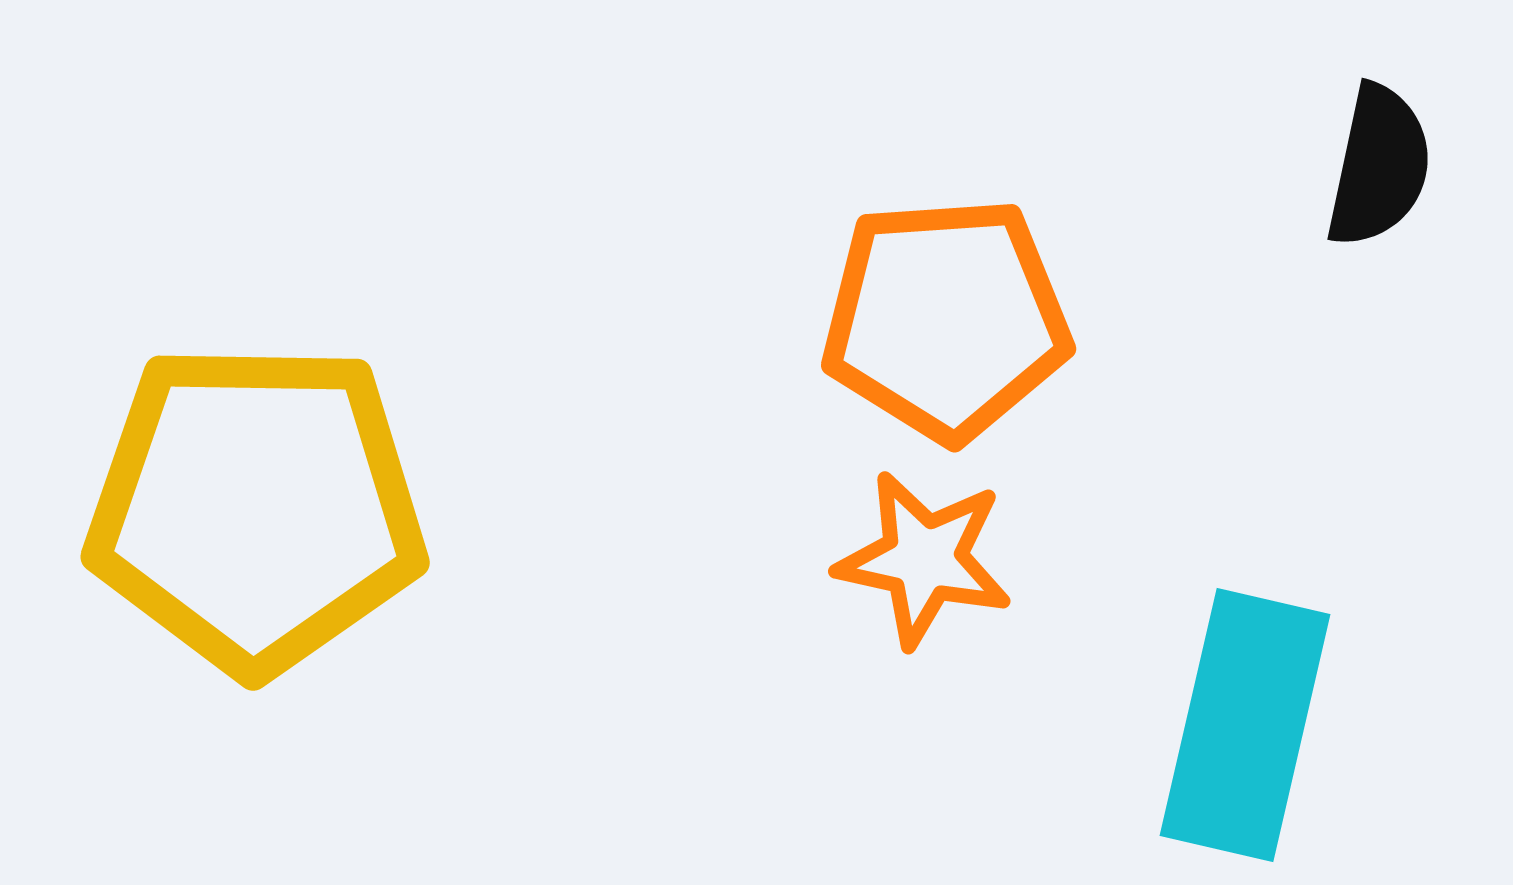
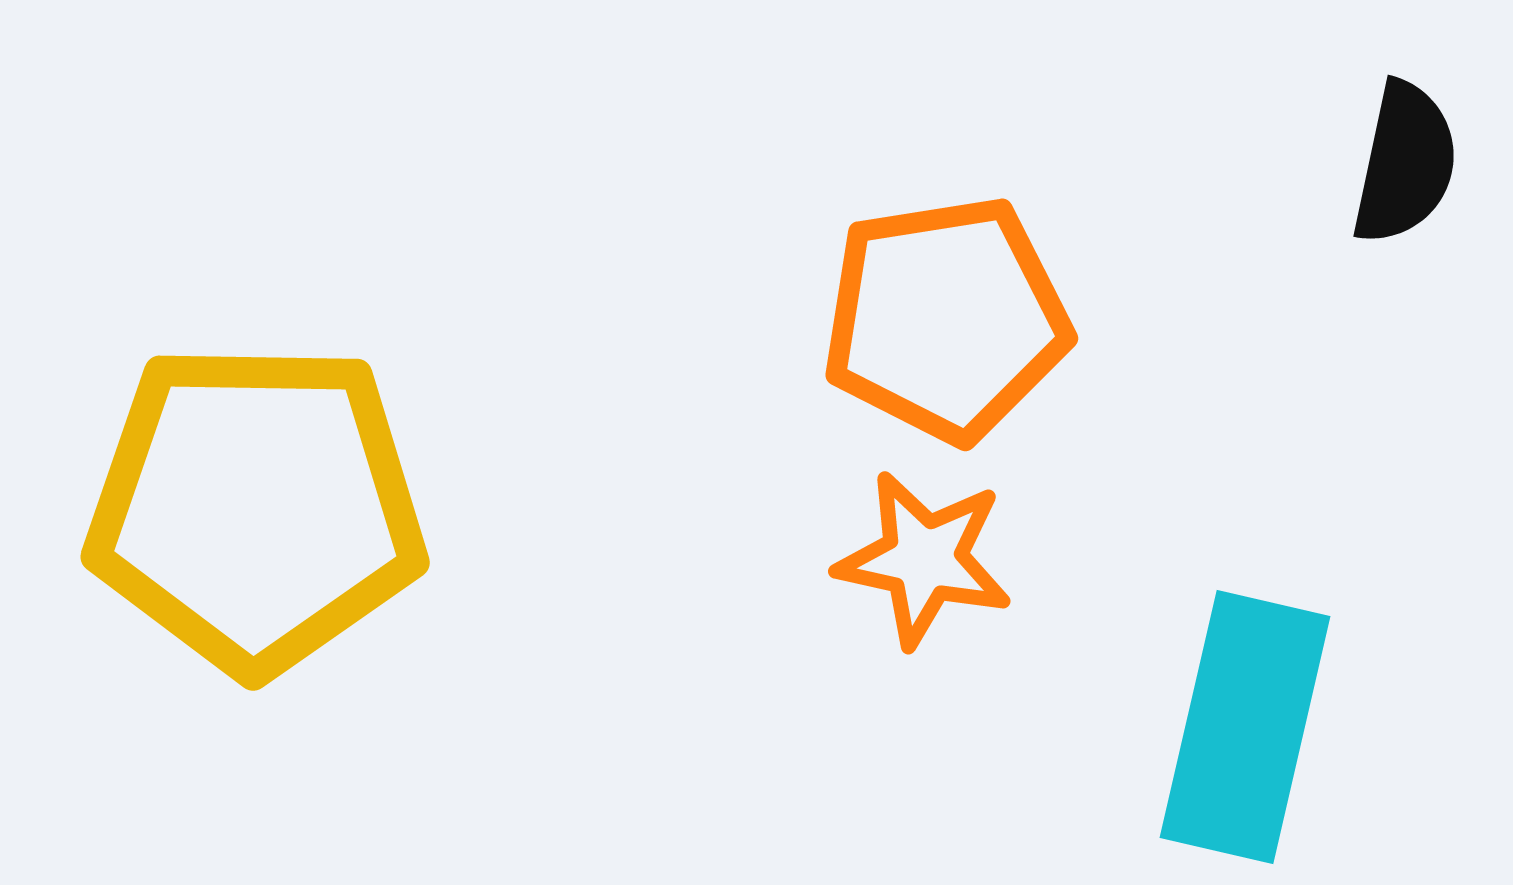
black semicircle: moved 26 px right, 3 px up
orange pentagon: rotated 5 degrees counterclockwise
cyan rectangle: moved 2 px down
